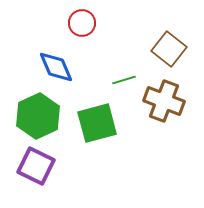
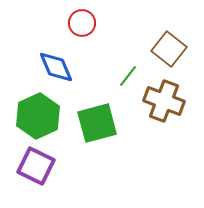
green line: moved 4 px right, 4 px up; rotated 35 degrees counterclockwise
